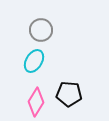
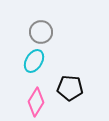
gray circle: moved 2 px down
black pentagon: moved 1 px right, 6 px up
